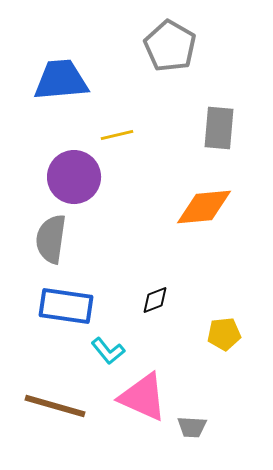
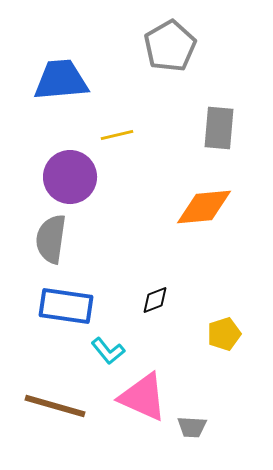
gray pentagon: rotated 12 degrees clockwise
purple circle: moved 4 px left
yellow pentagon: rotated 12 degrees counterclockwise
